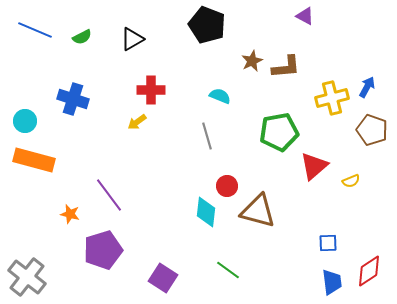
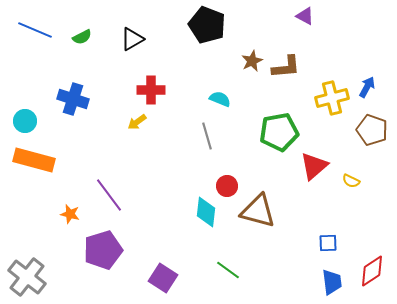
cyan semicircle: moved 3 px down
yellow semicircle: rotated 48 degrees clockwise
red diamond: moved 3 px right
